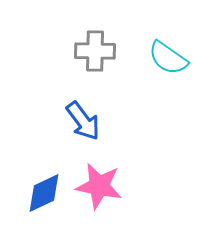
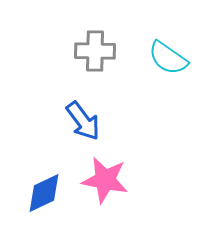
pink star: moved 6 px right, 6 px up
